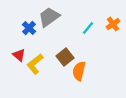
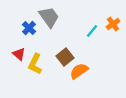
gray trapezoid: rotated 90 degrees clockwise
cyan line: moved 4 px right, 3 px down
red triangle: moved 1 px up
yellow L-shape: rotated 25 degrees counterclockwise
orange semicircle: rotated 42 degrees clockwise
